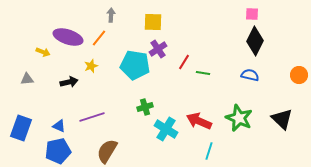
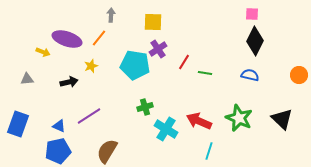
purple ellipse: moved 1 px left, 2 px down
green line: moved 2 px right
purple line: moved 3 px left, 1 px up; rotated 15 degrees counterclockwise
blue rectangle: moved 3 px left, 4 px up
